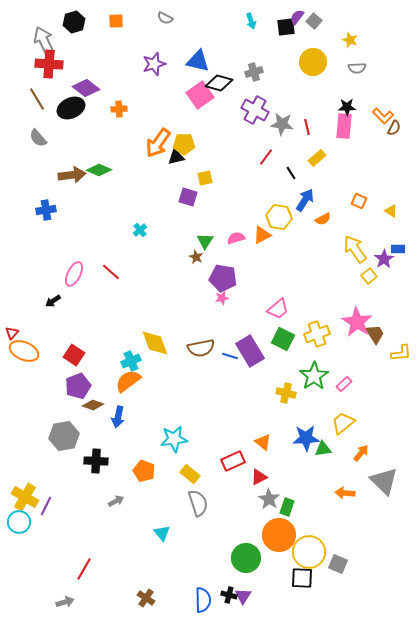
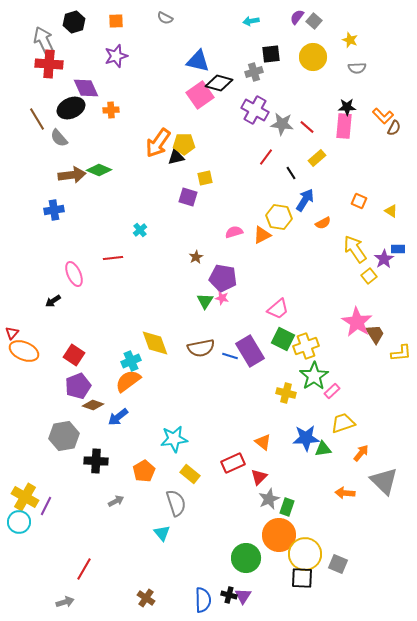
cyan arrow at (251, 21): rotated 98 degrees clockwise
black square at (286, 27): moved 15 px left, 27 px down
yellow circle at (313, 62): moved 5 px up
purple star at (154, 64): moved 38 px left, 8 px up
purple diamond at (86, 88): rotated 28 degrees clockwise
brown line at (37, 99): moved 20 px down
orange cross at (119, 109): moved 8 px left, 1 px down
red line at (307, 127): rotated 35 degrees counterclockwise
gray semicircle at (38, 138): moved 21 px right
blue cross at (46, 210): moved 8 px right
orange semicircle at (323, 219): moved 4 px down
pink semicircle at (236, 238): moved 2 px left, 6 px up
green triangle at (205, 241): moved 60 px down
brown star at (196, 257): rotated 16 degrees clockwise
red line at (111, 272): moved 2 px right, 14 px up; rotated 48 degrees counterclockwise
pink ellipse at (74, 274): rotated 50 degrees counterclockwise
pink star at (222, 298): rotated 24 degrees clockwise
yellow cross at (317, 334): moved 11 px left, 12 px down
pink rectangle at (344, 384): moved 12 px left, 7 px down
blue arrow at (118, 417): rotated 40 degrees clockwise
yellow trapezoid at (343, 423): rotated 20 degrees clockwise
red rectangle at (233, 461): moved 2 px down
orange pentagon at (144, 471): rotated 20 degrees clockwise
red triangle at (259, 477): rotated 18 degrees counterclockwise
gray star at (269, 499): rotated 15 degrees clockwise
gray semicircle at (198, 503): moved 22 px left
yellow circle at (309, 552): moved 4 px left, 2 px down
